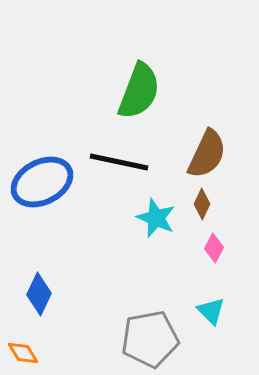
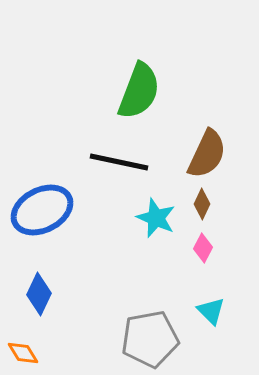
blue ellipse: moved 28 px down
pink diamond: moved 11 px left
